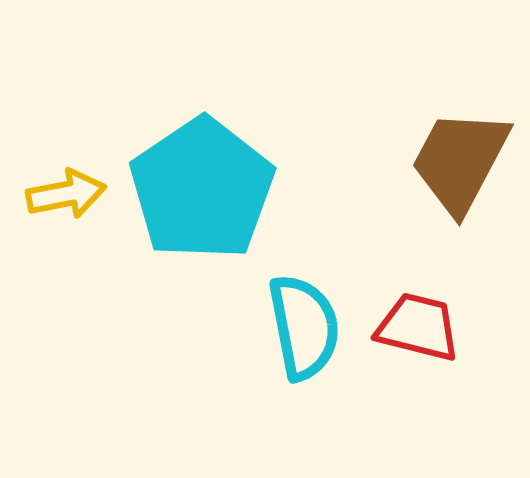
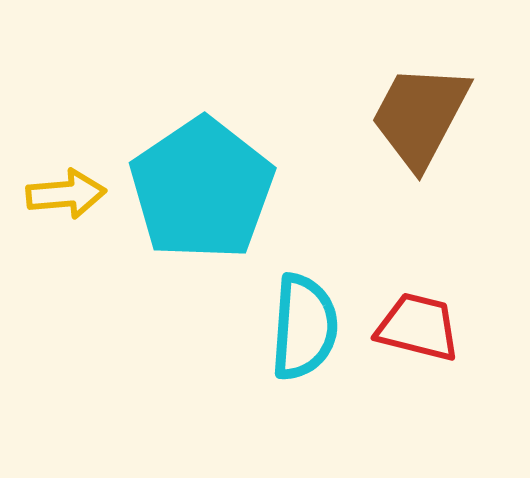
brown trapezoid: moved 40 px left, 45 px up
yellow arrow: rotated 6 degrees clockwise
cyan semicircle: rotated 15 degrees clockwise
